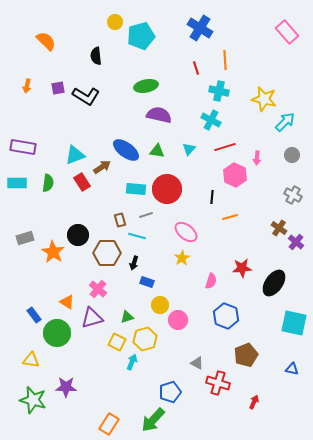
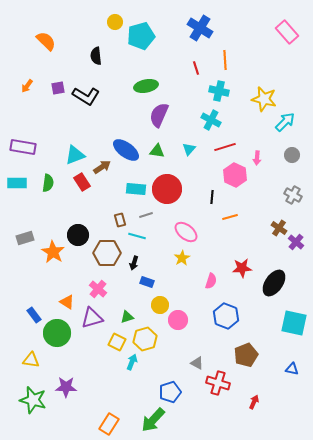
orange arrow at (27, 86): rotated 24 degrees clockwise
purple semicircle at (159, 115): rotated 80 degrees counterclockwise
